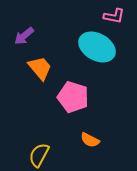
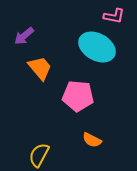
pink pentagon: moved 5 px right, 1 px up; rotated 12 degrees counterclockwise
orange semicircle: moved 2 px right
